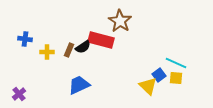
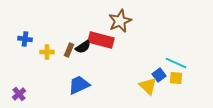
brown star: rotated 15 degrees clockwise
